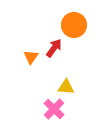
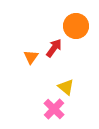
orange circle: moved 2 px right, 1 px down
yellow triangle: rotated 36 degrees clockwise
